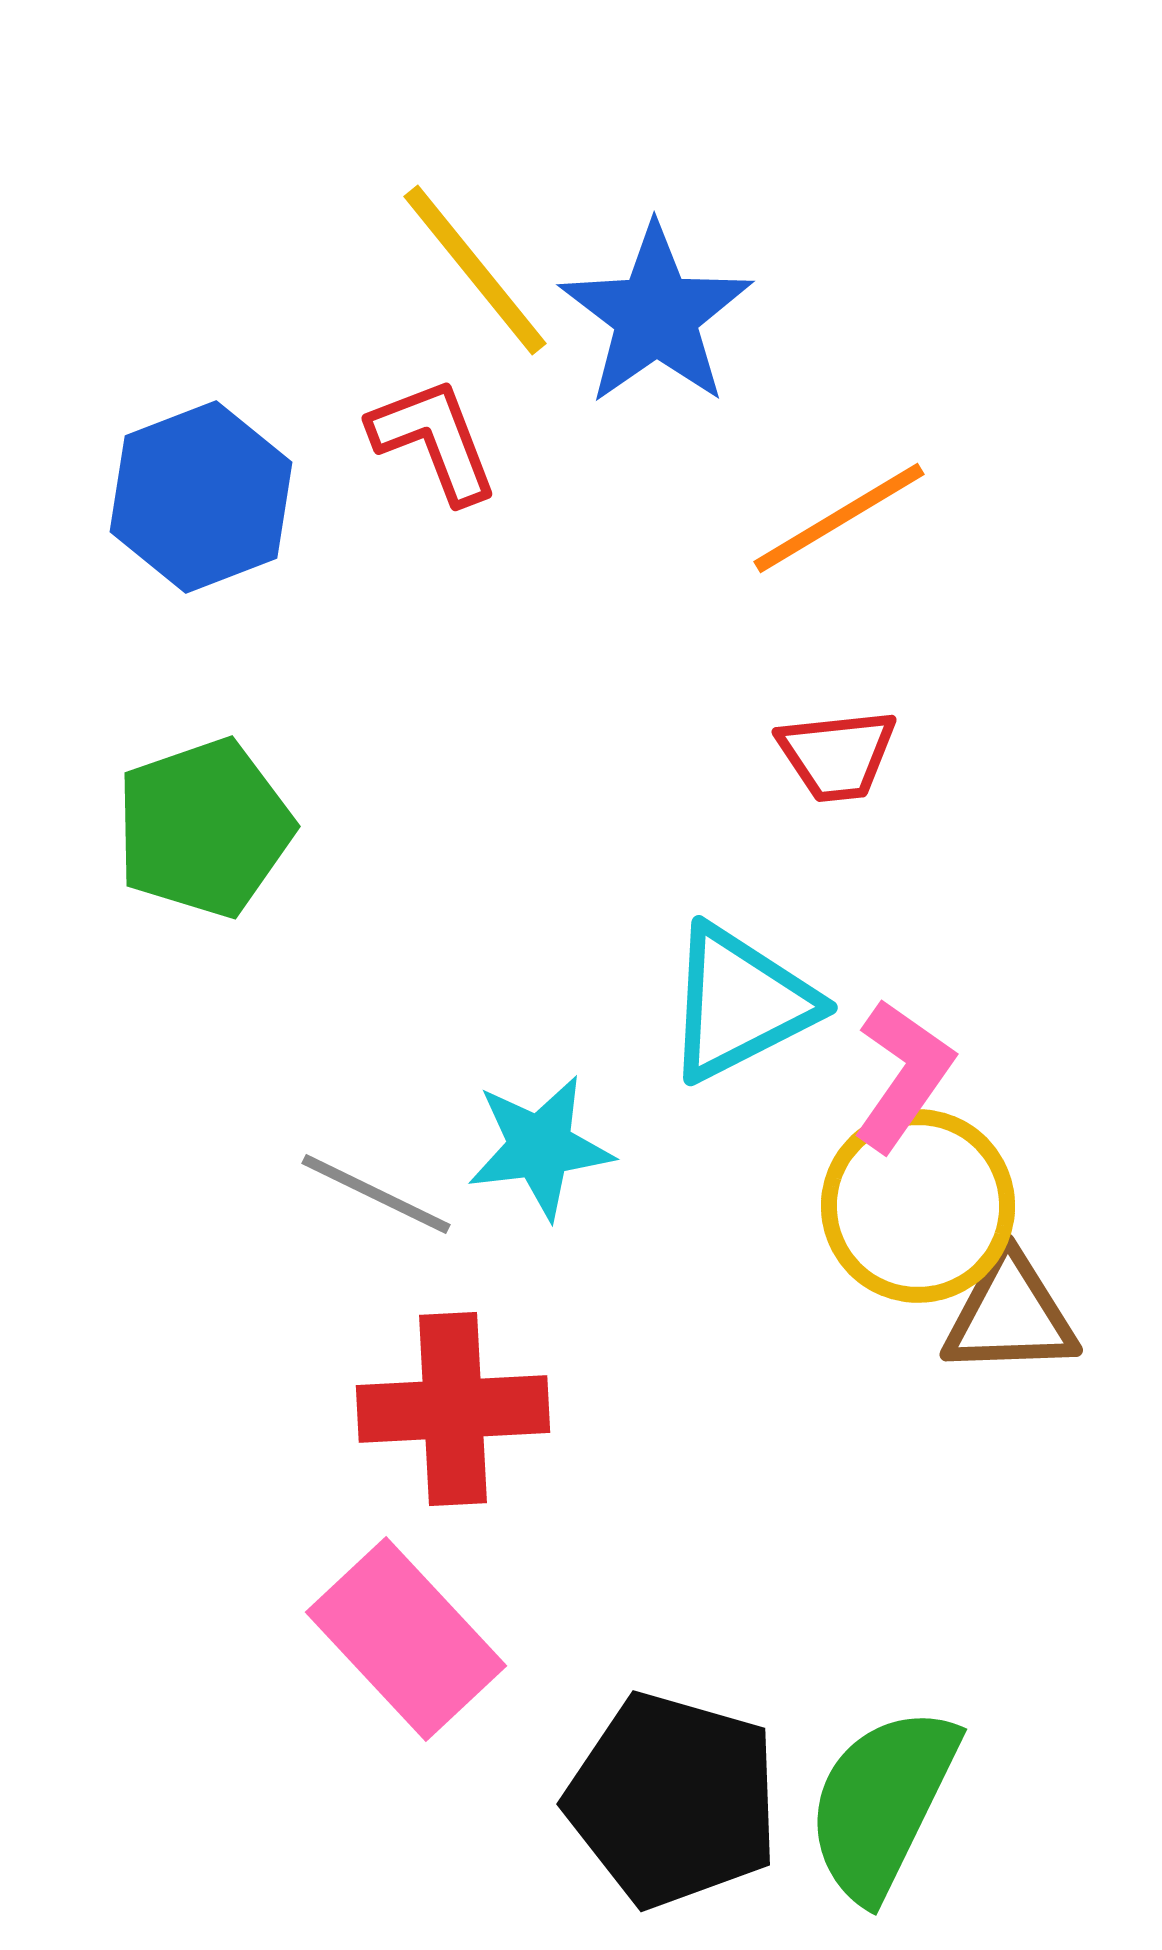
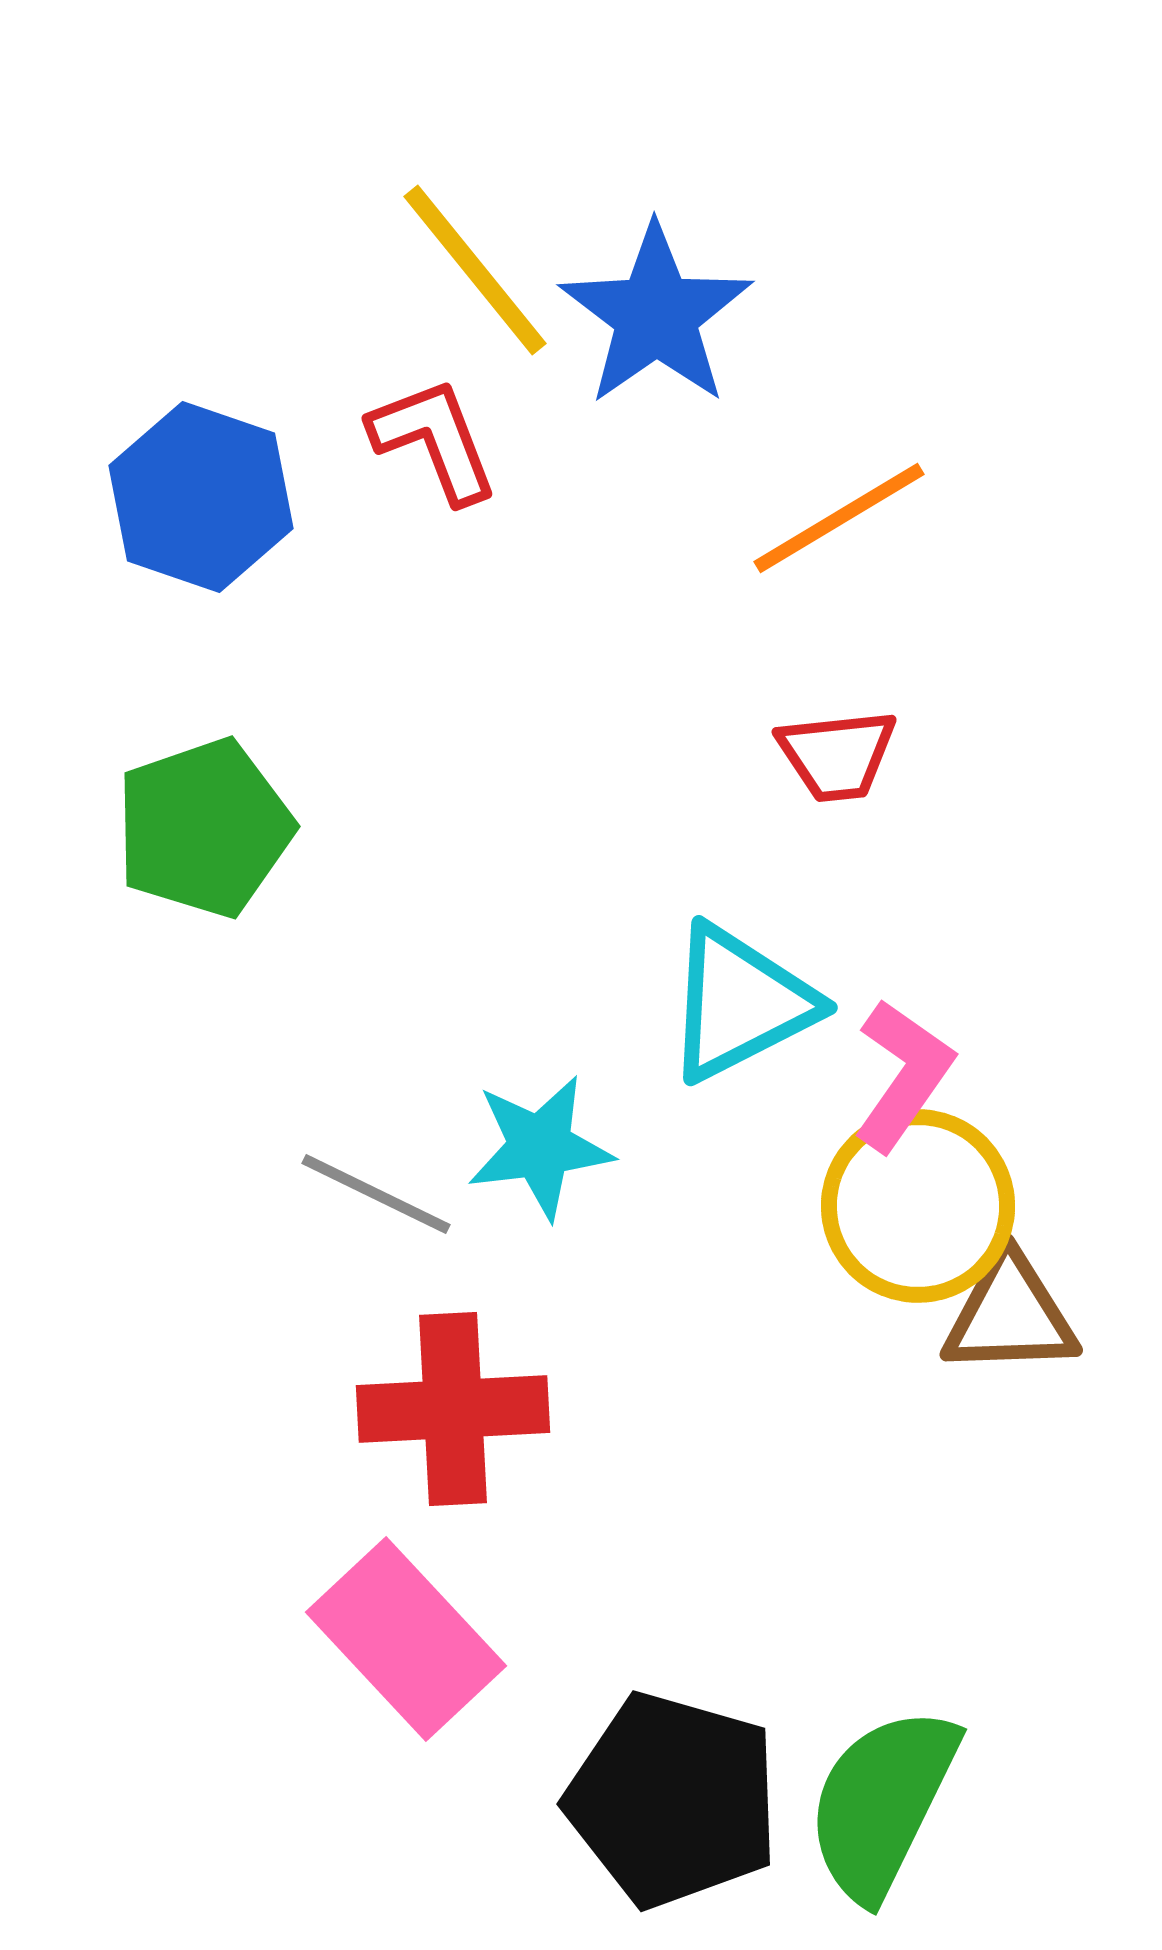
blue hexagon: rotated 20 degrees counterclockwise
